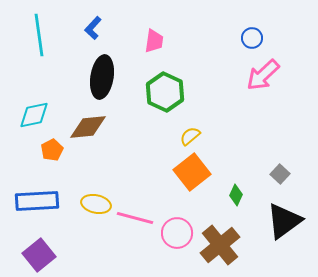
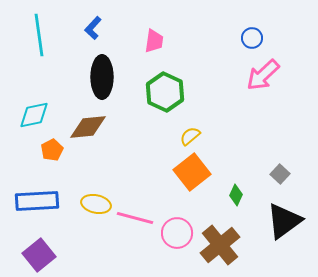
black ellipse: rotated 9 degrees counterclockwise
